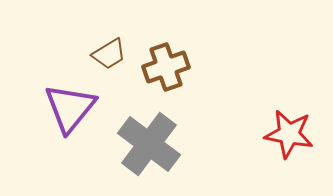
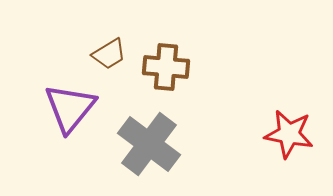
brown cross: rotated 24 degrees clockwise
